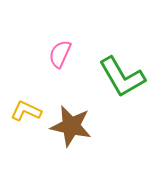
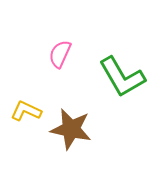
brown star: moved 3 px down
